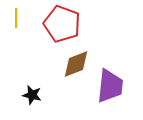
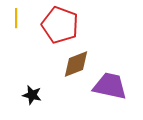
red pentagon: moved 2 px left, 1 px down
purple trapezoid: rotated 84 degrees counterclockwise
